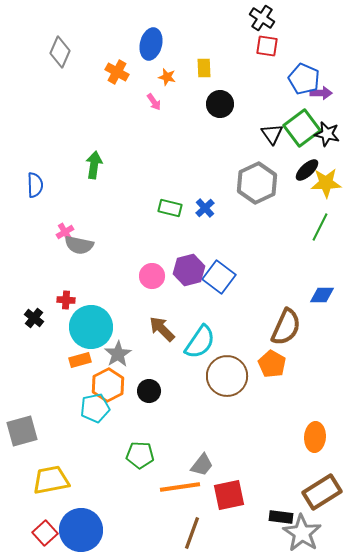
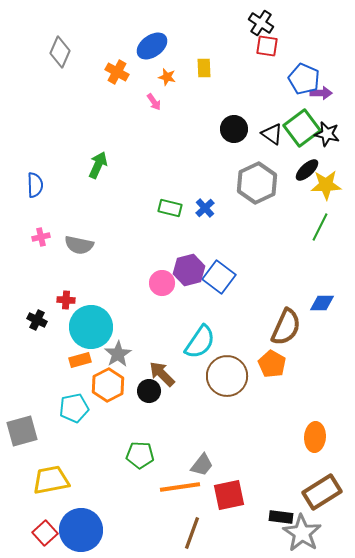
black cross at (262, 18): moved 1 px left, 5 px down
blue ellipse at (151, 44): moved 1 px right, 2 px down; rotated 40 degrees clockwise
black circle at (220, 104): moved 14 px right, 25 px down
black triangle at (272, 134): rotated 20 degrees counterclockwise
green arrow at (94, 165): moved 4 px right; rotated 16 degrees clockwise
yellow star at (326, 183): moved 2 px down
pink cross at (65, 232): moved 24 px left, 5 px down; rotated 18 degrees clockwise
pink circle at (152, 276): moved 10 px right, 7 px down
blue diamond at (322, 295): moved 8 px down
black cross at (34, 318): moved 3 px right, 2 px down; rotated 12 degrees counterclockwise
brown arrow at (162, 329): moved 45 px down
cyan pentagon at (95, 408): moved 21 px left
